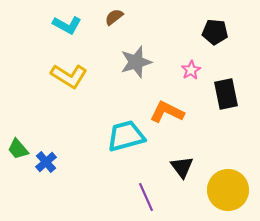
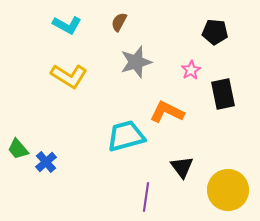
brown semicircle: moved 5 px right, 5 px down; rotated 24 degrees counterclockwise
black rectangle: moved 3 px left
purple line: rotated 32 degrees clockwise
